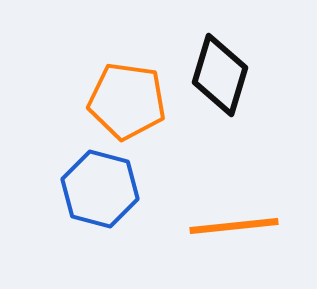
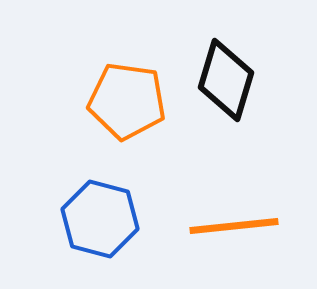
black diamond: moved 6 px right, 5 px down
blue hexagon: moved 30 px down
